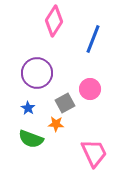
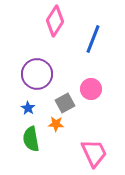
pink diamond: moved 1 px right
purple circle: moved 1 px down
pink circle: moved 1 px right
green semicircle: rotated 60 degrees clockwise
